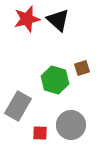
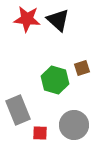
red star: rotated 20 degrees clockwise
gray rectangle: moved 4 px down; rotated 52 degrees counterclockwise
gray circle: moved 3 px right
